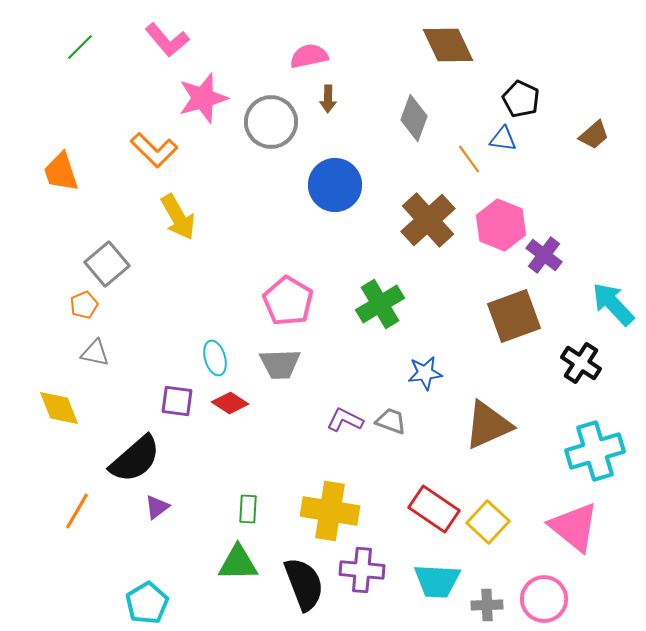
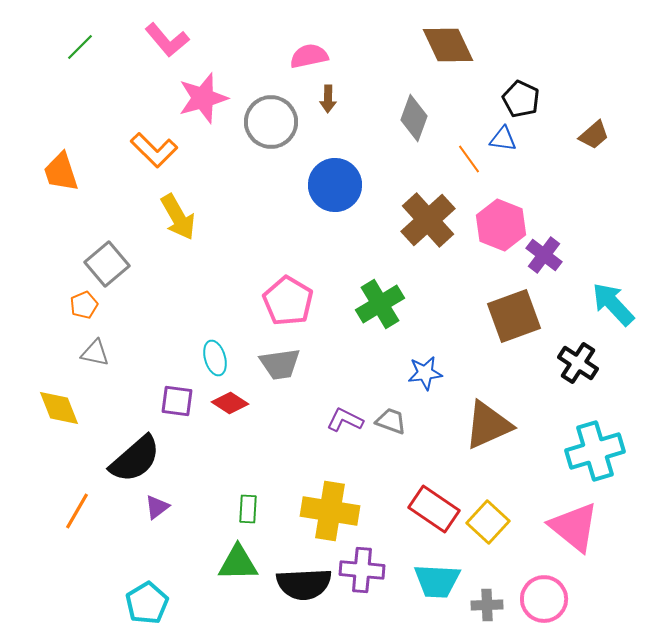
black cross at (581, 363): moved 3 px left
gray trapezoid at (280, 364): rotated 6 degrees counterclockwise
black semicircle at (304, 584): rotated 108 degrees clockwise
